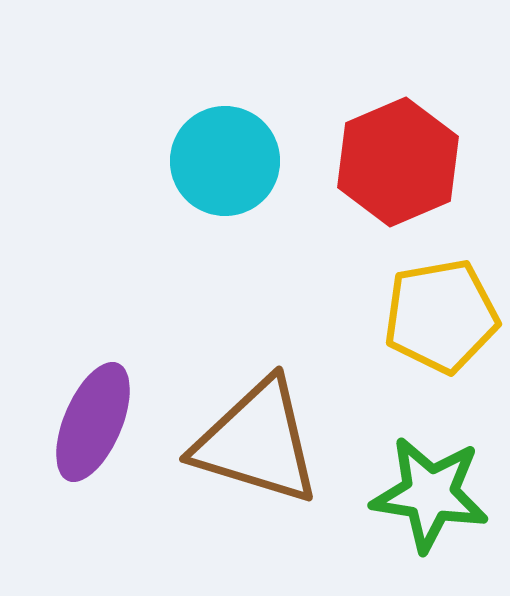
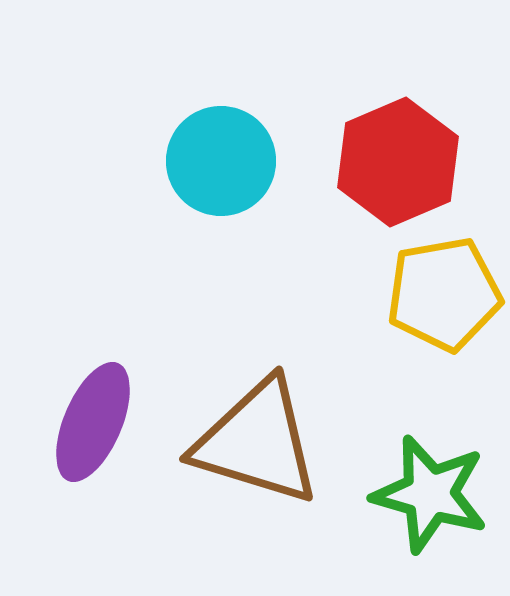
cyan circle: moved 4 px left
yellow pentagon: moved 3 px right, 22 px up
green star: rotated 7 degrees clockwise
